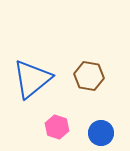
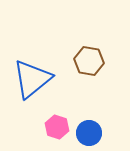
brown hexagon: moved 15 px up
blue circle: moved 12 px left
